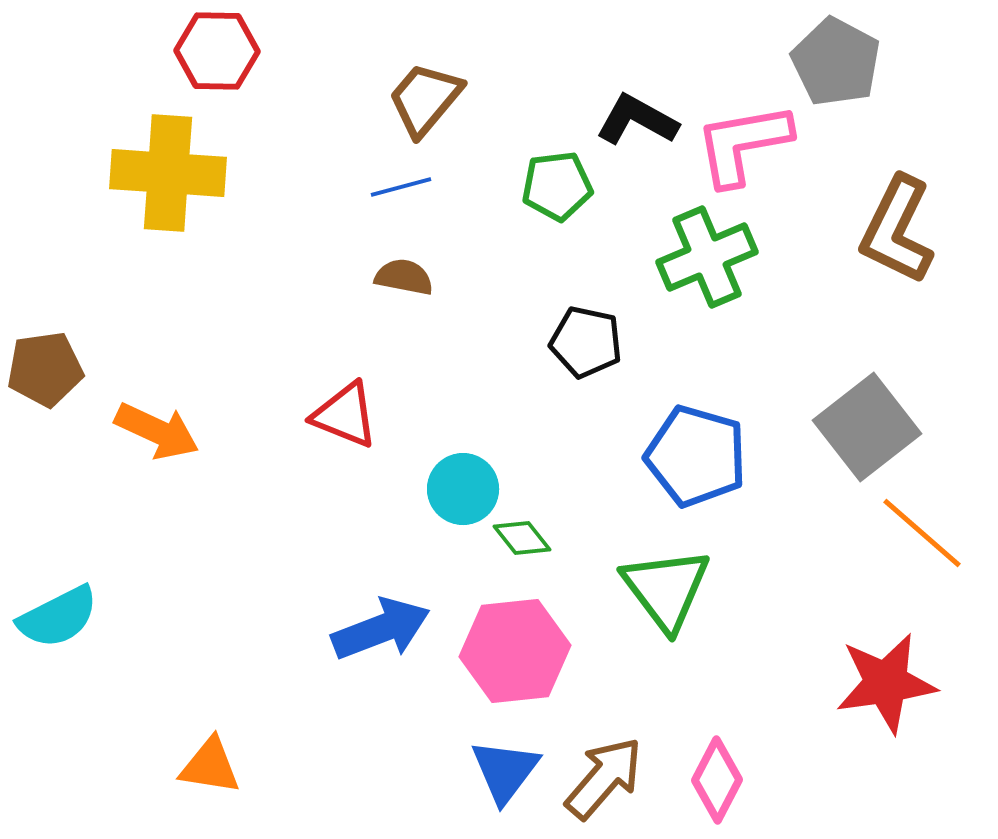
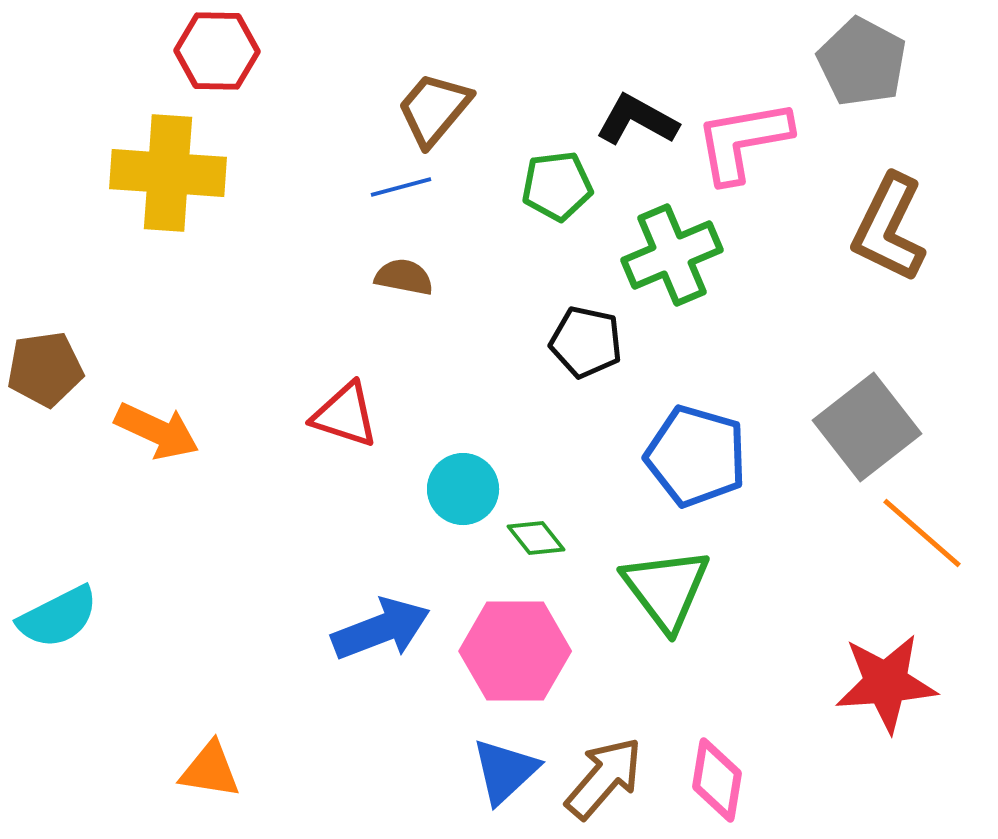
gray pentagon: moved 26 px right
brown trapezoid: moved 9 px right, 10 px down
pink L-shape: moved 3 px up
brown L-shape: moved 8 px left, 2 px up
green cross: moved 35 px left, 2 px up
red triangle: rotated 4 degrees counterclockwise
green diamond: moved 14 px right
pink hexagon: rotated 6 degrees clockwise
red star: rotated 4 degrees clockwise
orange triangle: moved 4 px down
blue triangle: rotated 10 degrees clockwise
pink diamond: rotated 18 degrees counterclockwise
